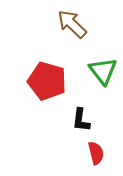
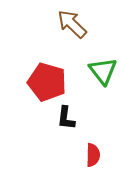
red pentagon: moved 1 px down
black L-shape: moved 15 px left, 2 px up
red semicircle: moved 3 px left, 2 px down; rotated 15 degrees clockwise
